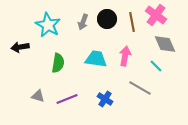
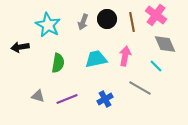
cyan trapezoid: rotated 20 degrees counterclockwise
blue cross: rotated 28 degrees clockwise
